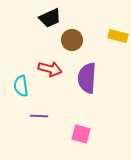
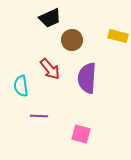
red arrow: rotated 35 degrees clockwise
